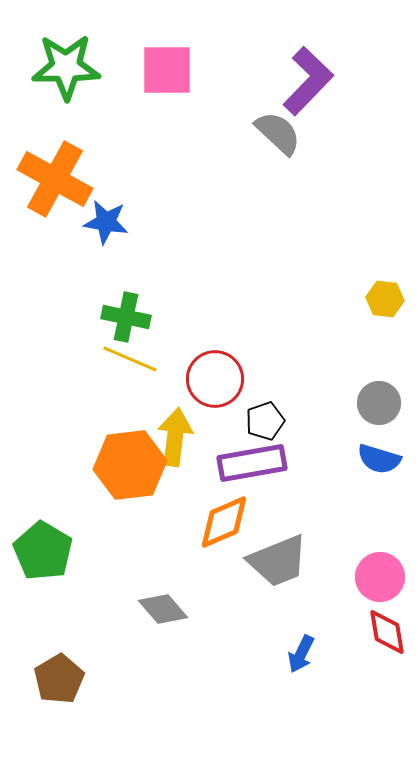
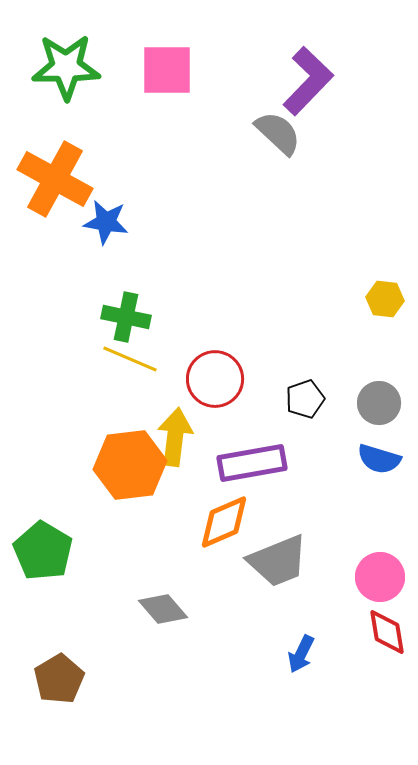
black pentagon: moved 40 px right, 22 px up
